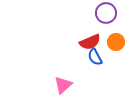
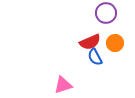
orange circle: moved 1 px left, 1 px down
pink triangle: rotated 24 degrees clockwise
